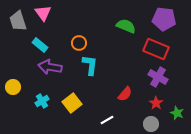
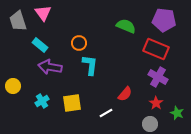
purple pentagon: moved 1 px down
yellow circle: moved 1 px up
yellow square: rotated 30 degrees clockwise
white line: moved 1 px left, 7 px up
gray circle: moved 1 px left
